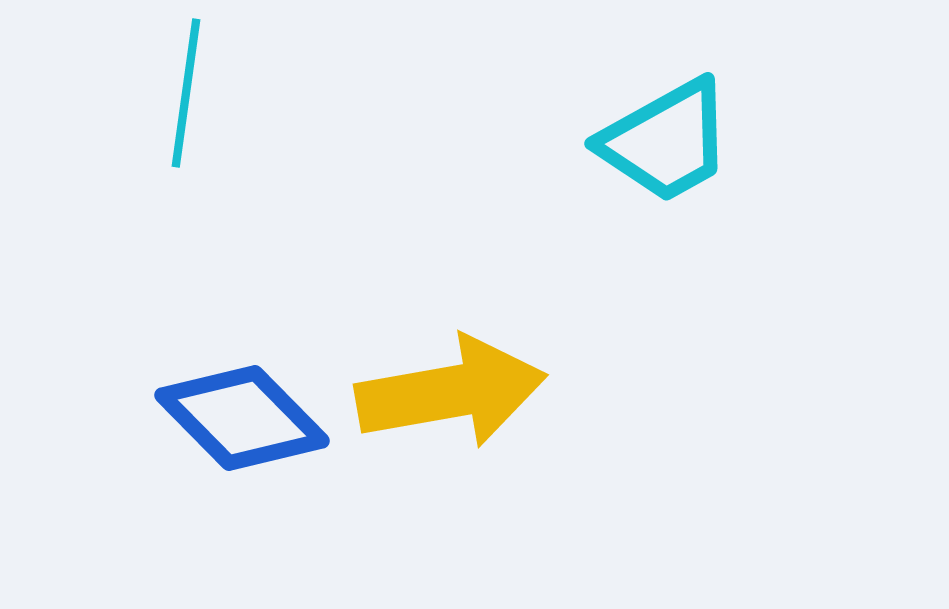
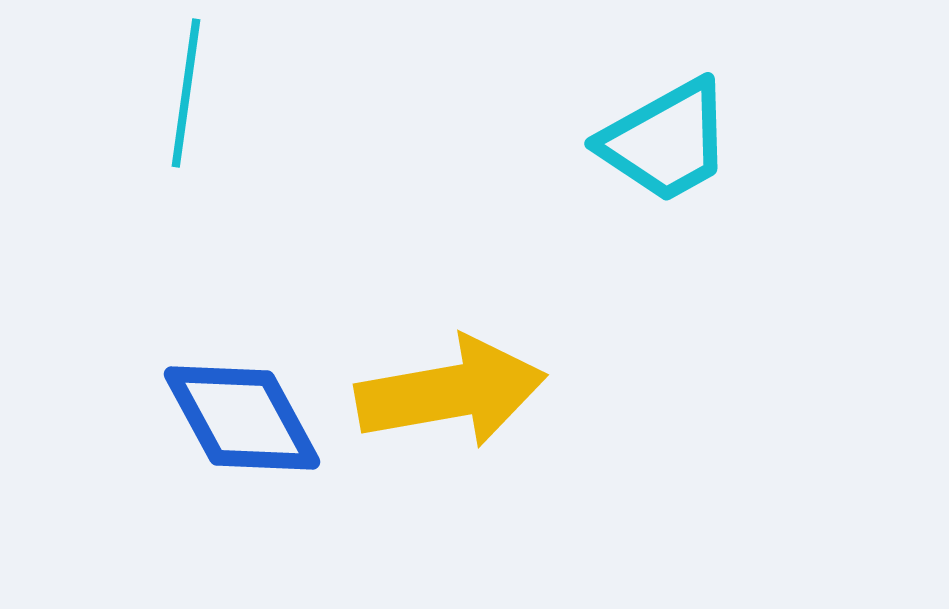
blue diamond: rotated 16 degrees clockwise
